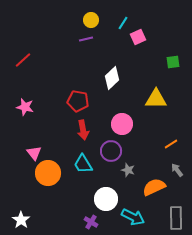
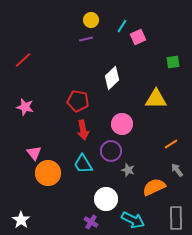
cyan line: moved 1 px left, 3 px down
cyan arrow: moved 3 px down
